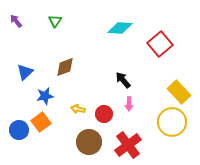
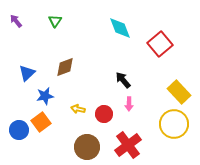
cyan diamond: rotated 65 degrees clockwise
blue triangle: moved 2 px right, 1 px down
yellow circle: moved 2 px right, 2 px down
brown circle: moved 2 px left, 5 px down
